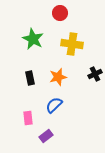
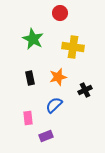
yellow cross: moved 1 px right, 3 px down
black cross: moved 10 px left, 16 px down
purple rectangle: rotated 16 degrees clockwise
